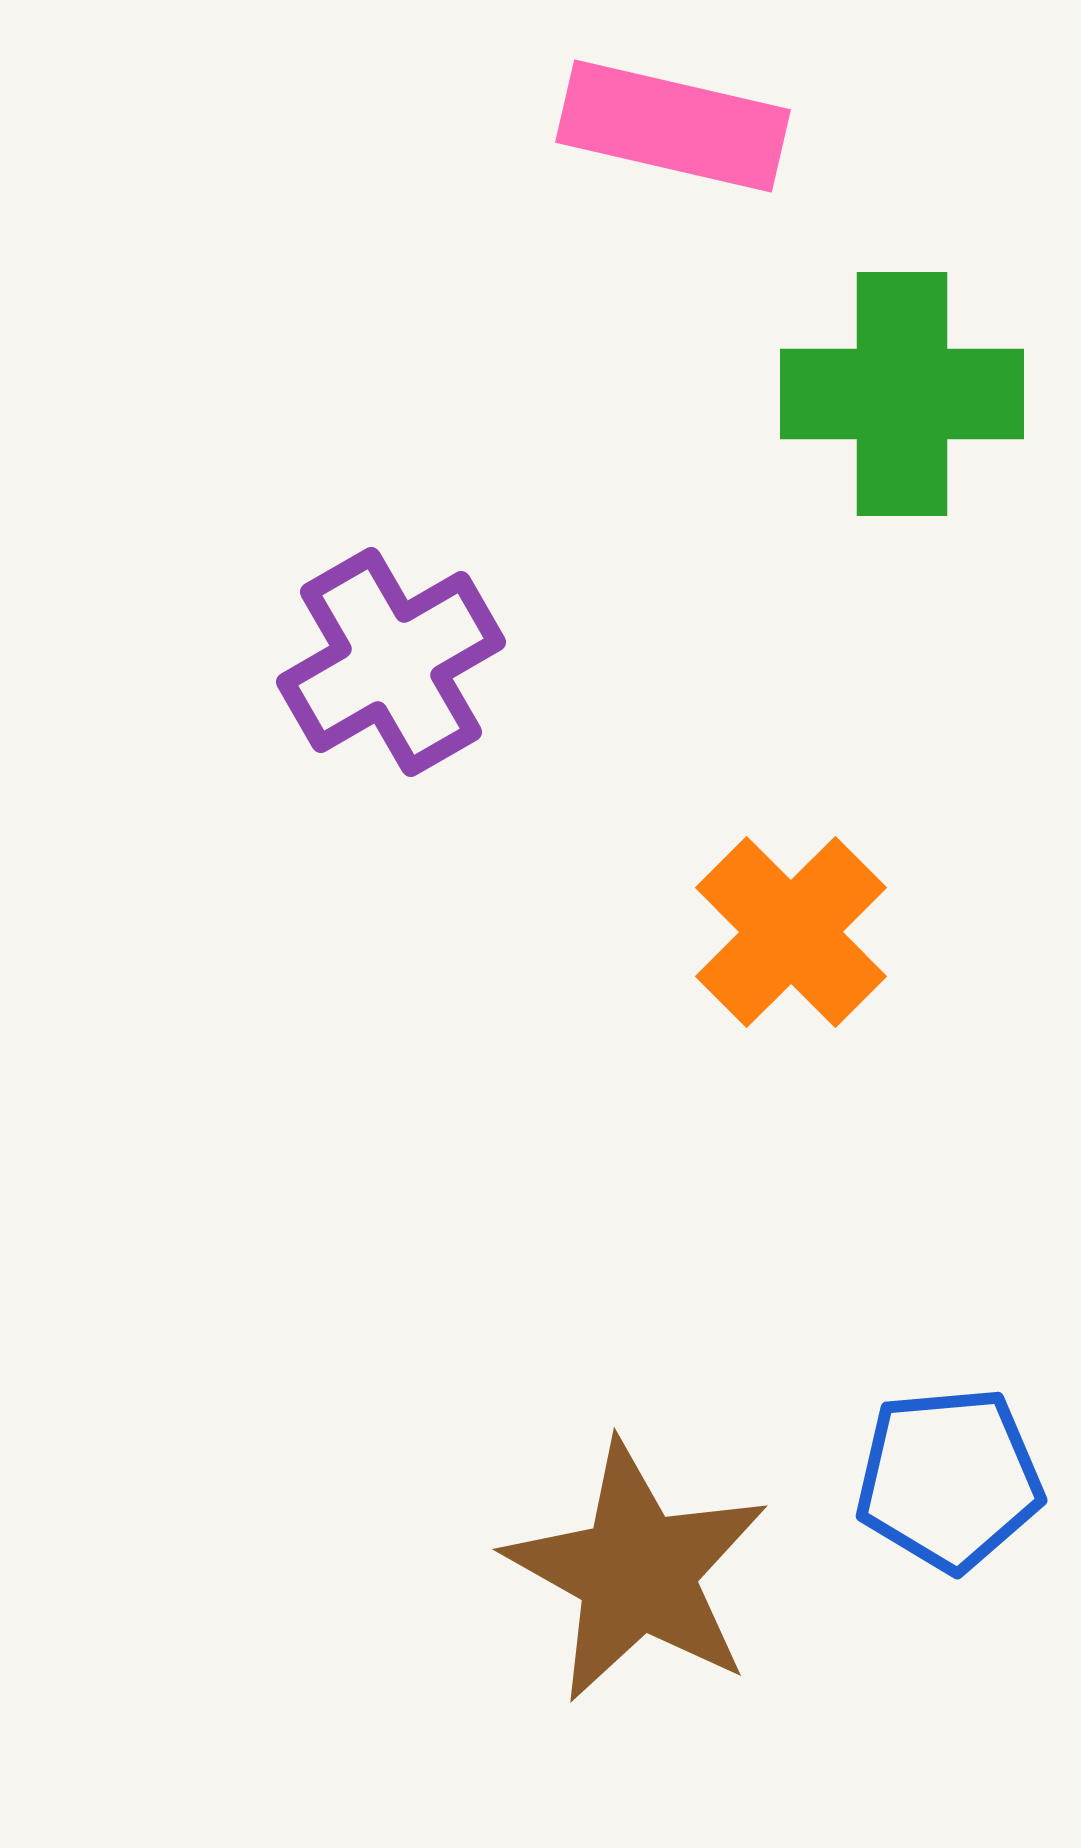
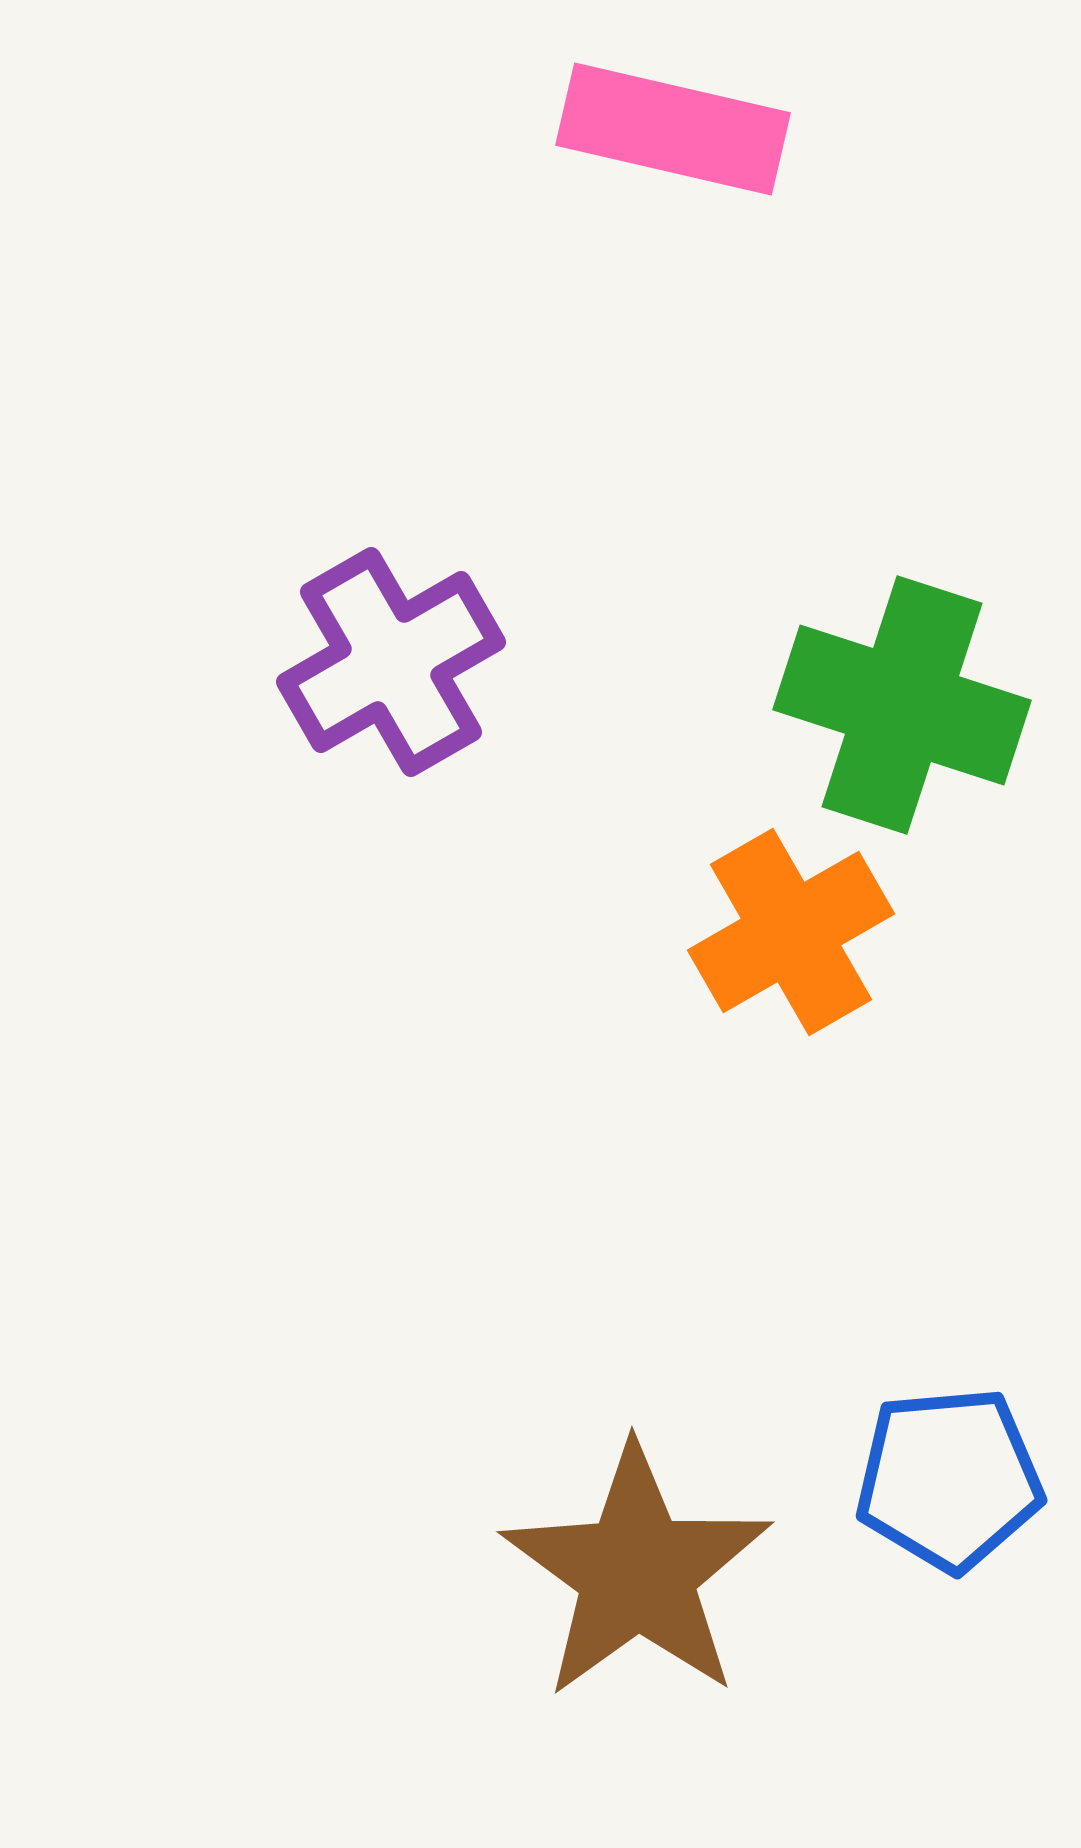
pink rectangle: moved 3 px down
green cross: moved 311 px down; rotated 18 degrees clockwise
orange cross: rotated 15 degrees clockwise
brown star: rotated 7 degrees clockwise
